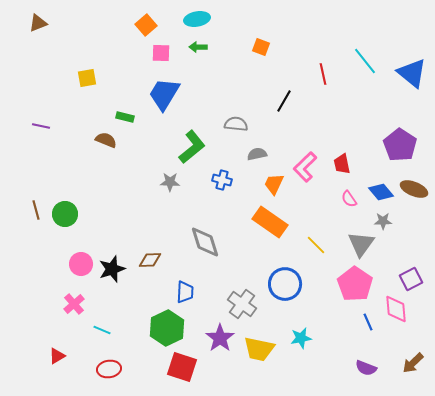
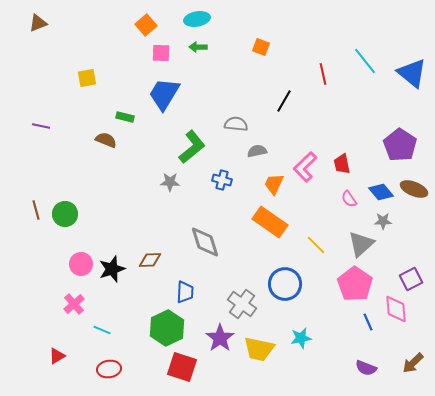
gray semicircle at (257, 154): moved 3 px up
gray triangle at (361, 244): rotated 12 degrees clockwise
